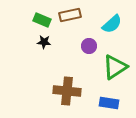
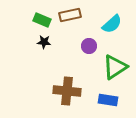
blue rectangle: moved 1 px left, 3 px up
